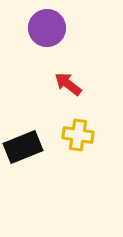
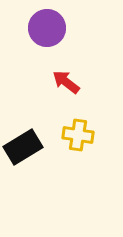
red arrow: moved 2 px left, 2 px up
black rectangle: rotated 9 degrees counterclockwise
